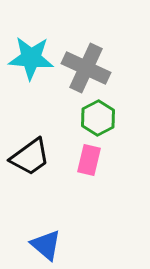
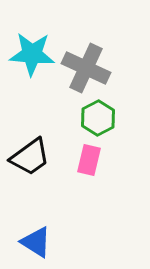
cyan star: moved 1 px right, 4 px up
blue triangle: moved 10 px left, 3 px up; rotated 8 degrees counterclockwise
